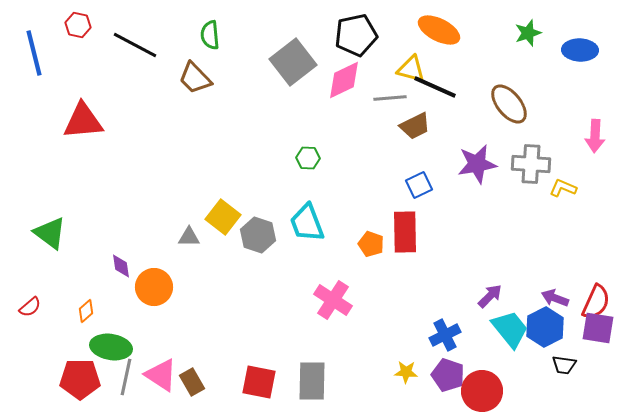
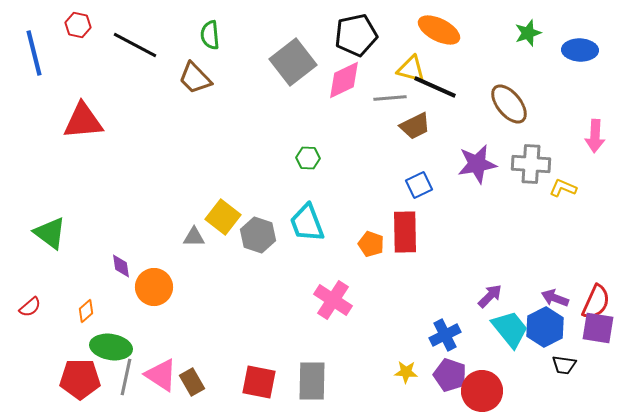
gray triangle at (189, 237): moved 5 px right
purple pentagon at (448, 375): moved 2 px right
